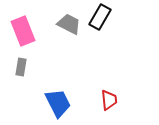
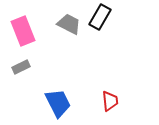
gray rectangle: rotated 54 degrees clockwise
red trapezoid: moved 1 px right, 1 px down
